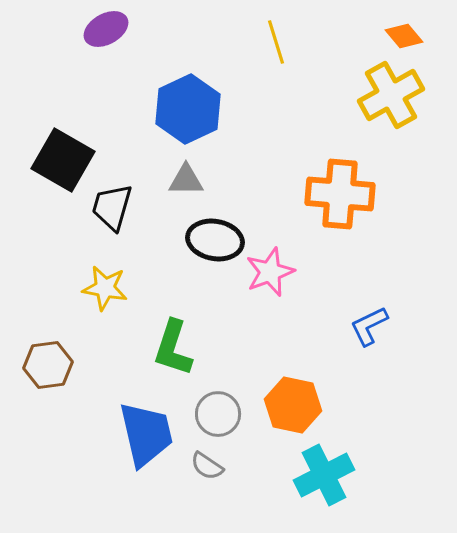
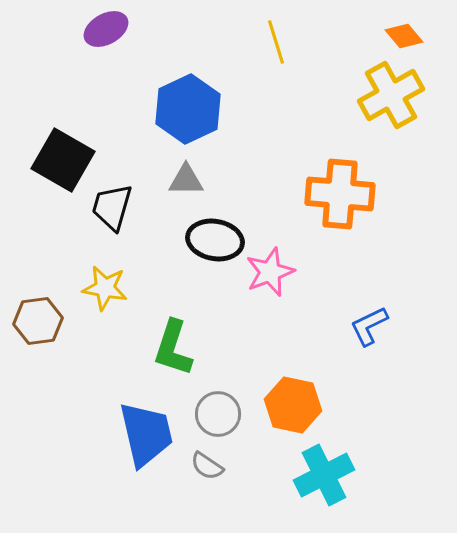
brown hexagon: moved 10 px left, 44 px up
